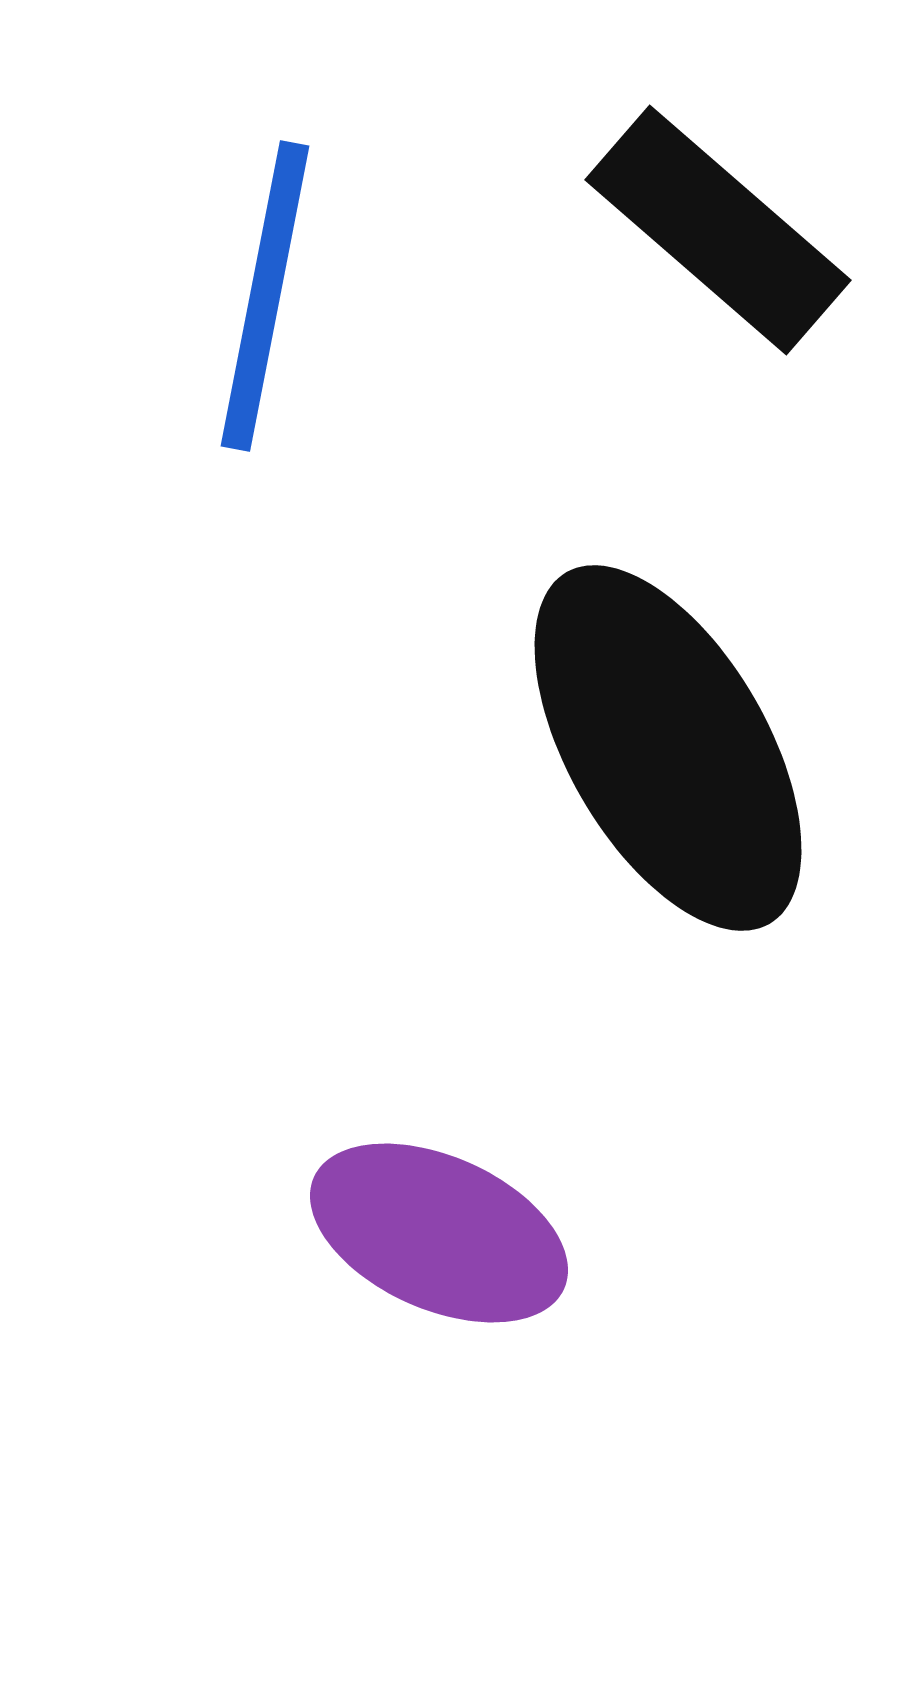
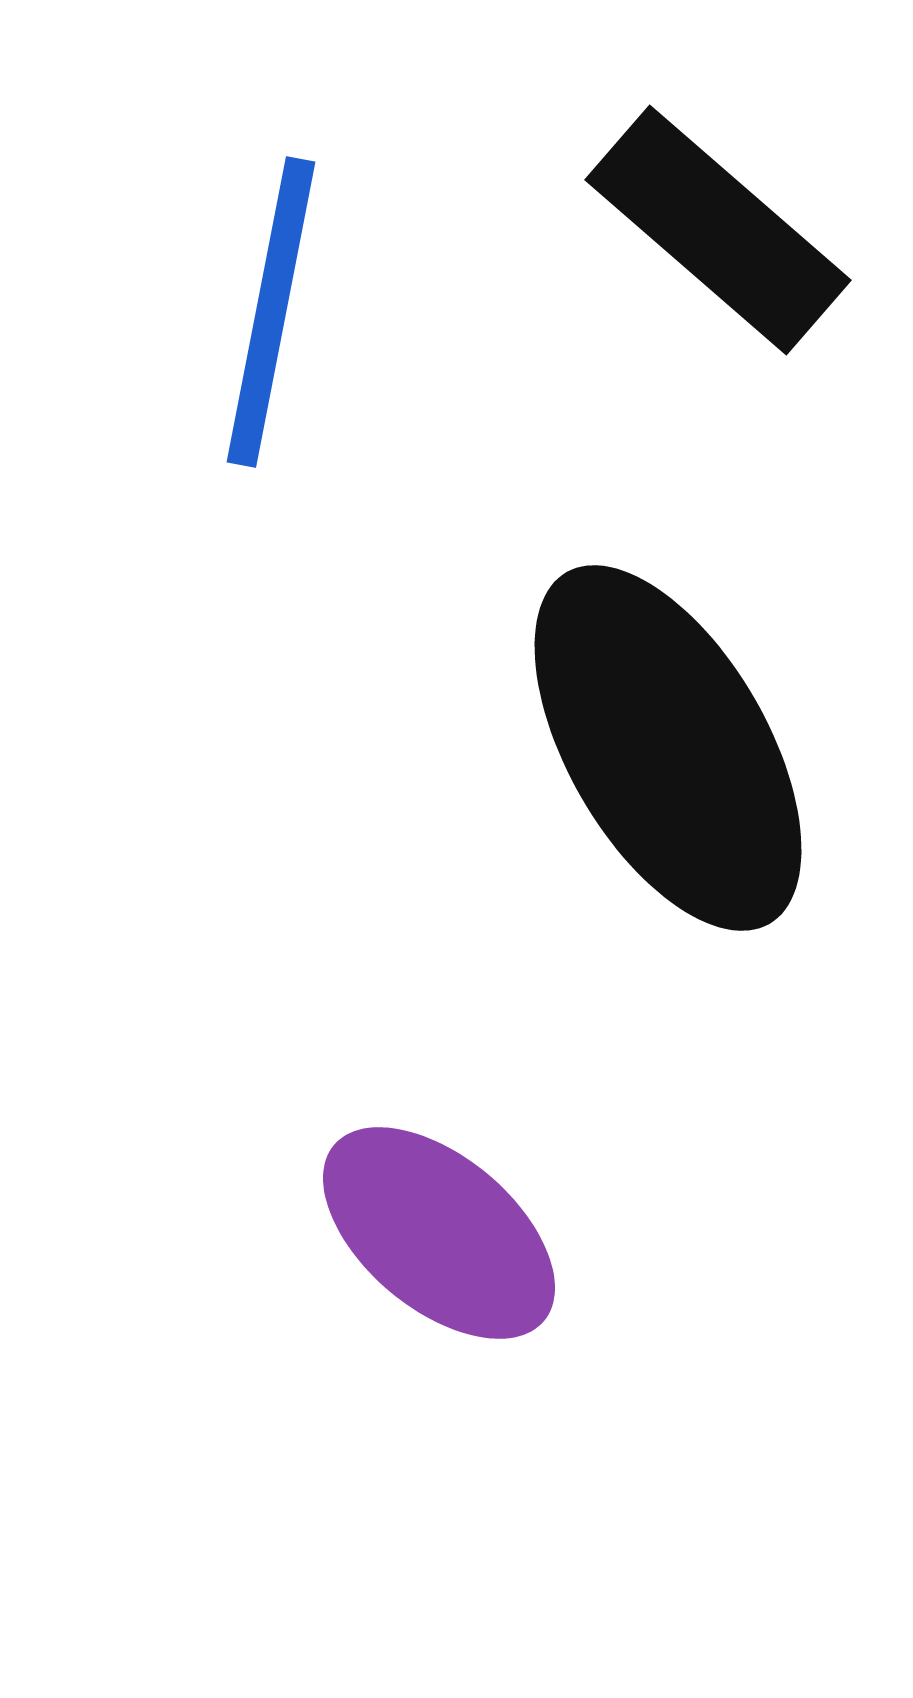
blue line: moved 6 px right, 16 px down
purple ellipse: rotated 16 degrees clockwise
